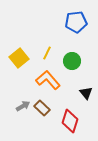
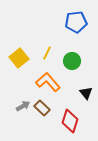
orange L-shape: moved 2 px down
